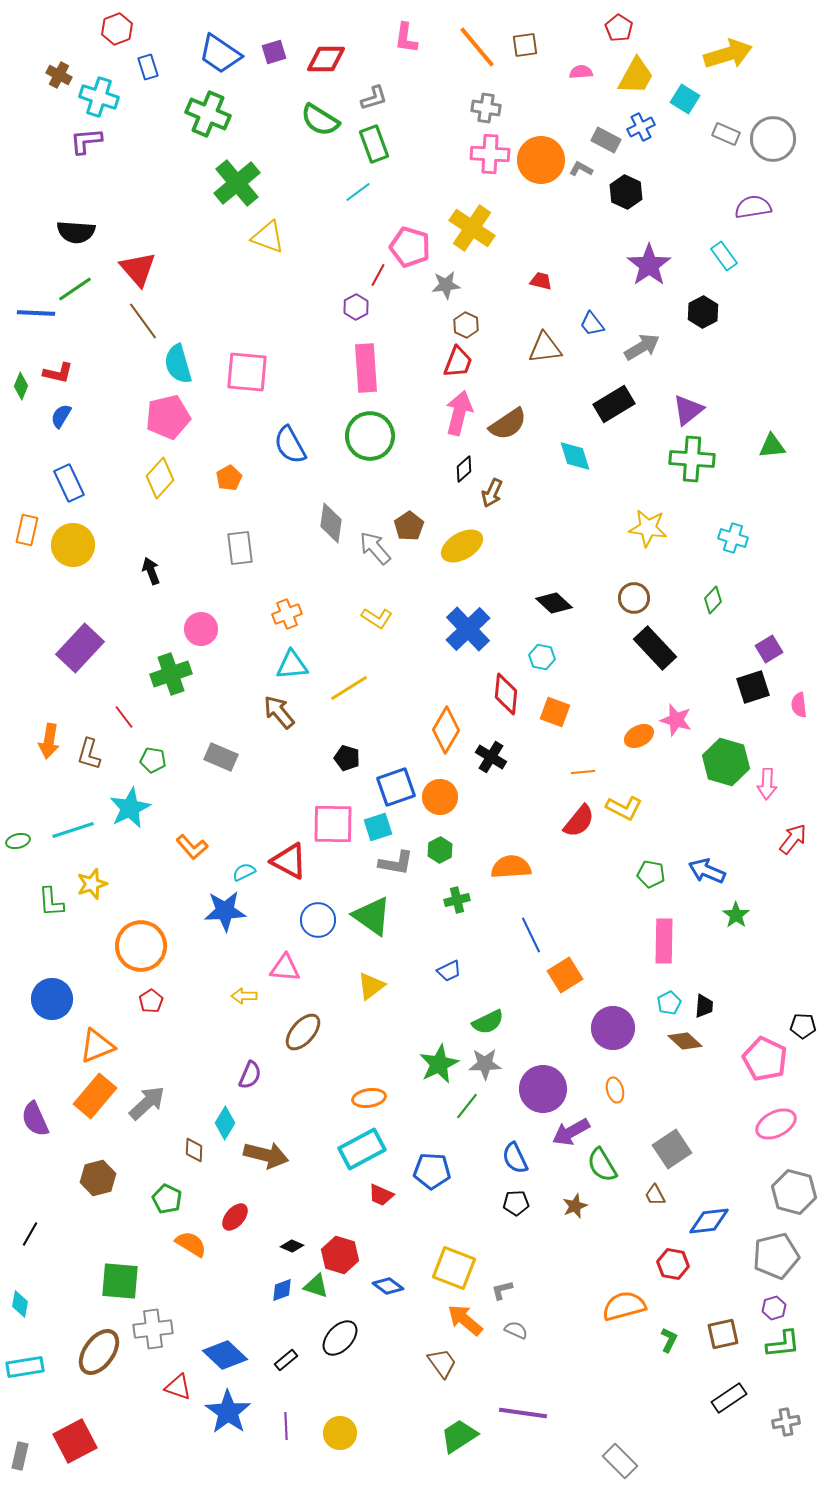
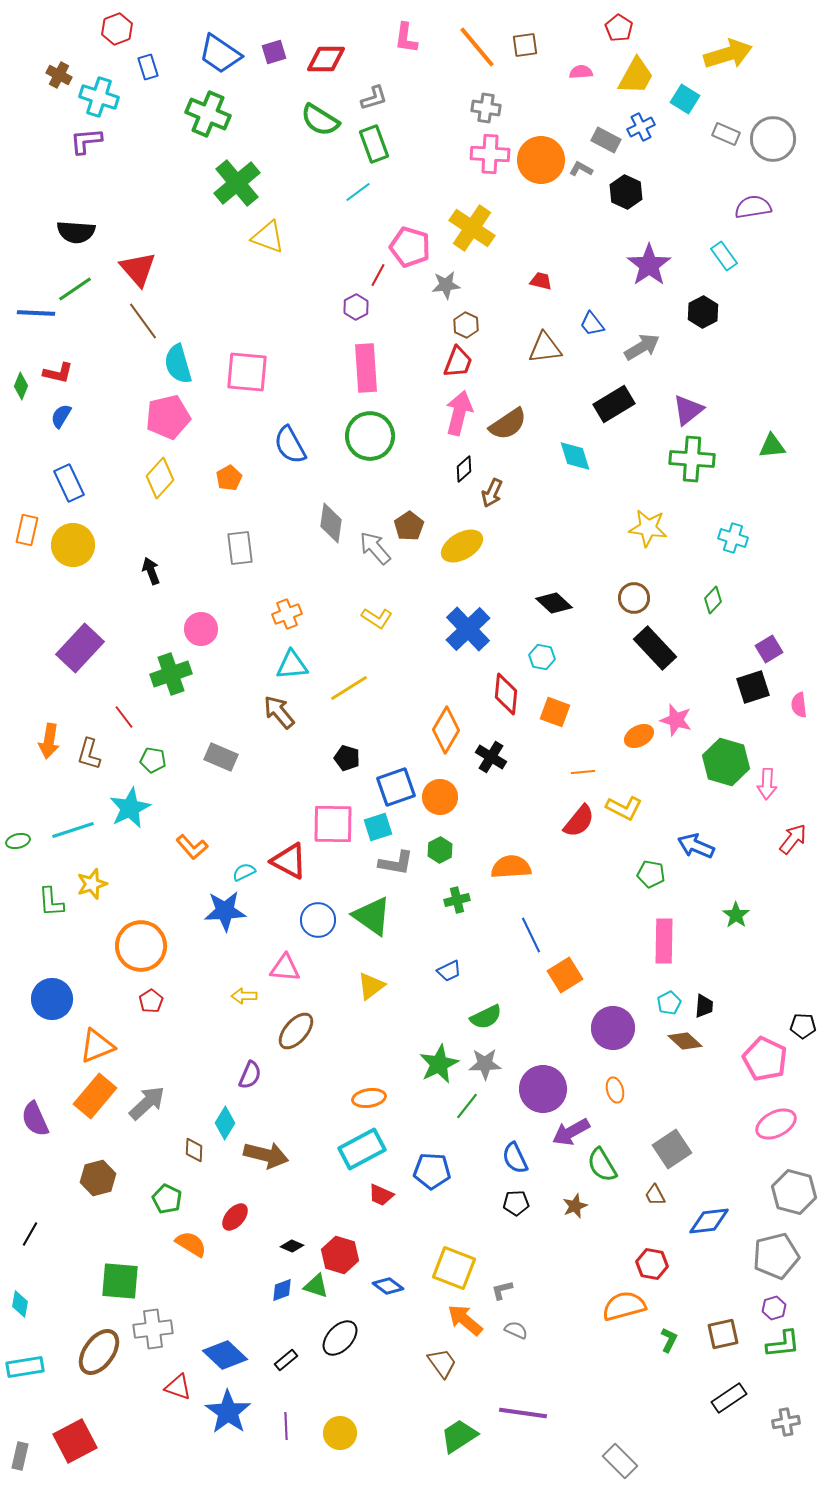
blue arrow at (707, 871): moved 11 px left, 25 px up
green semicircle at (488, 1022): moved 2 px left, 5 px up
brown ellipse at (303, 1032): moved 7 px left, 1 px up
red hexagon at (673, 1264): moved 21 px left
